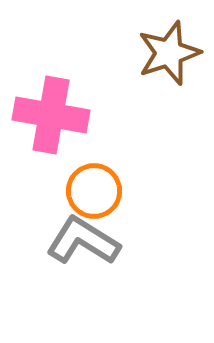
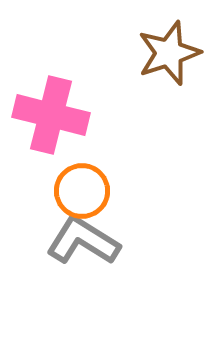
pink cross: rotated 4 degrees clockwise
orange circle: moved 12 px left
